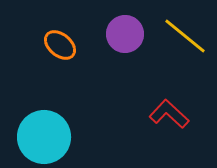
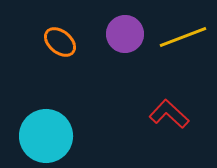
yellow line: moved 2 px left, 1 px down; rotated 60 degrees counterclockwise
orange ellipse: moved 3 px up
cyan circle: moved 2 px right, 1 px up
